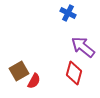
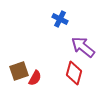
blue cross: moved 8 px left, 6 px down
brown square: rotated 12 degrees clockwise
red semicircle: moved 1 px right, 3 px up
